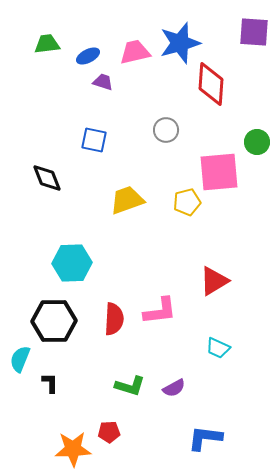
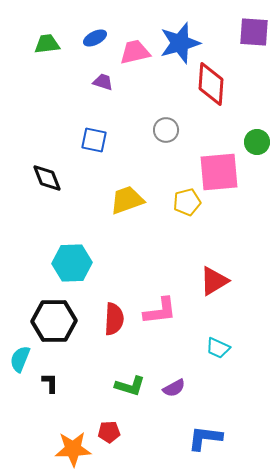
blue ellipse: moved 7 px right, 18 px up
